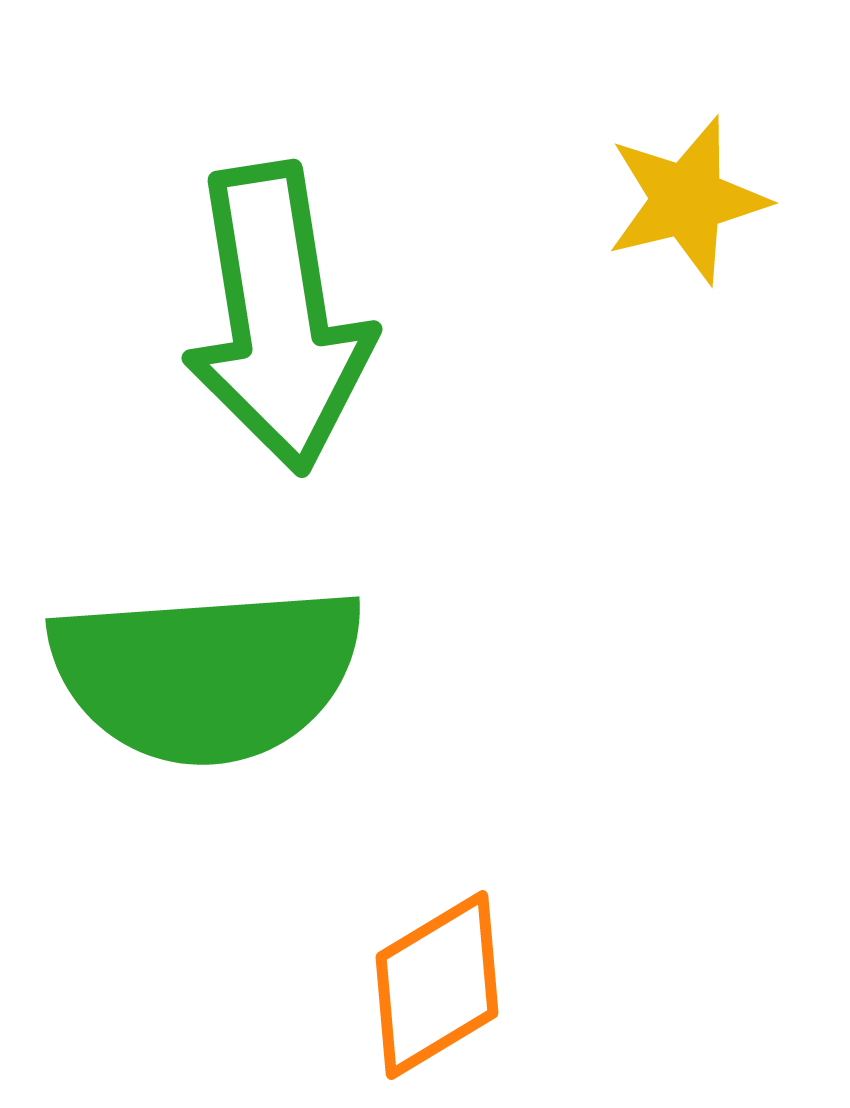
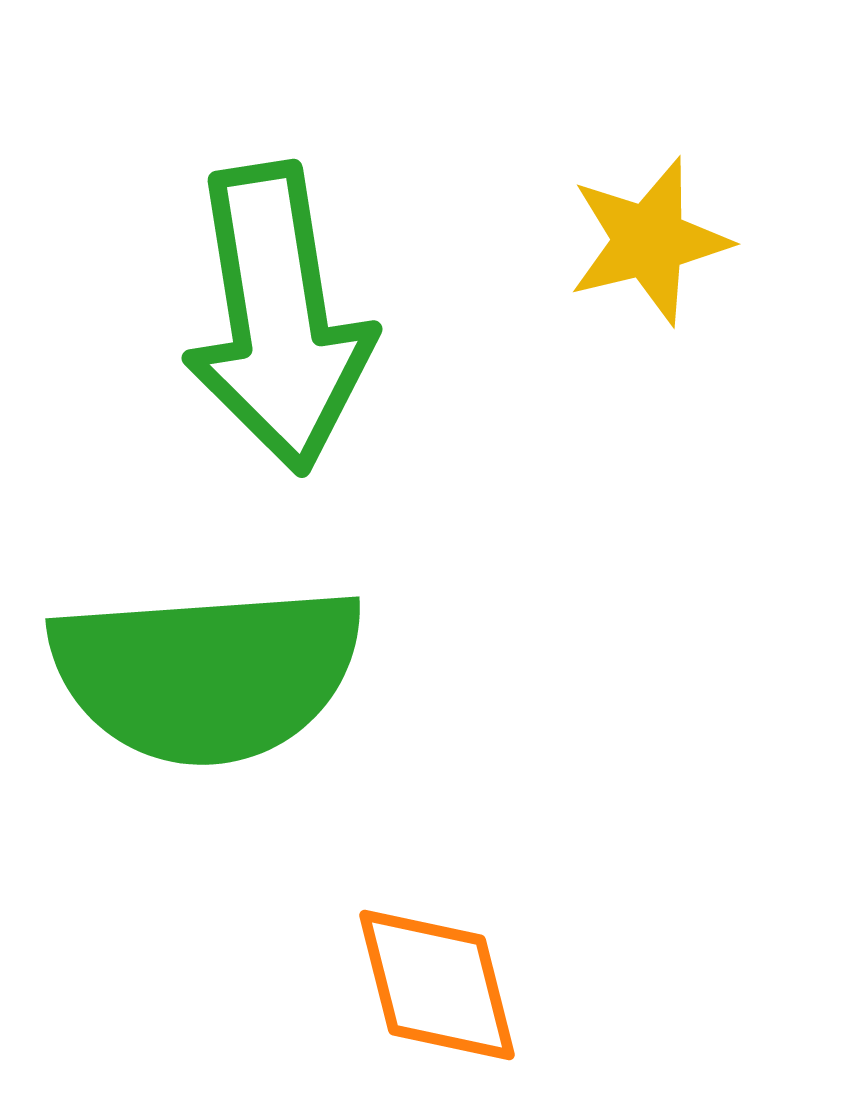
yellow star: moved 38 px left, 41 px down
orange diamond: rotated 73 degrees counterclockwise
